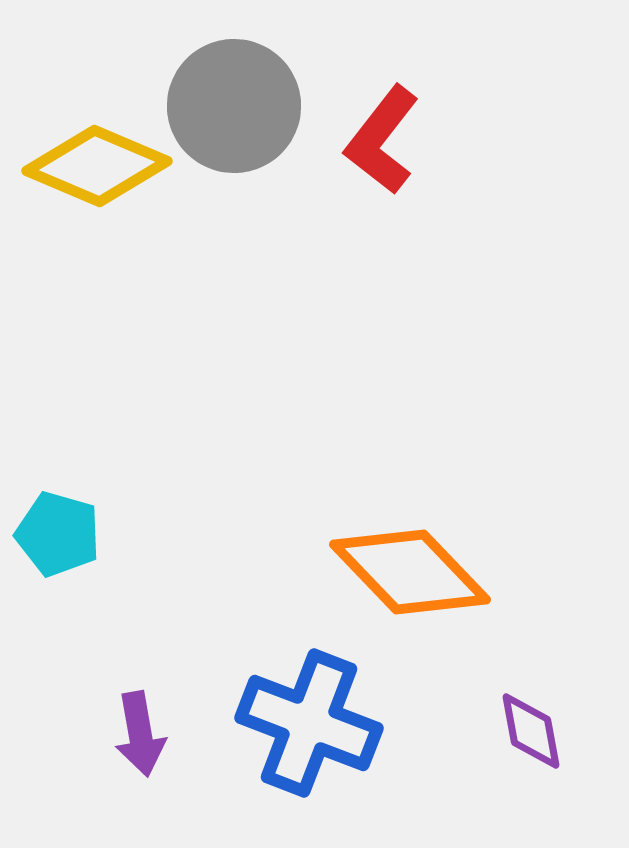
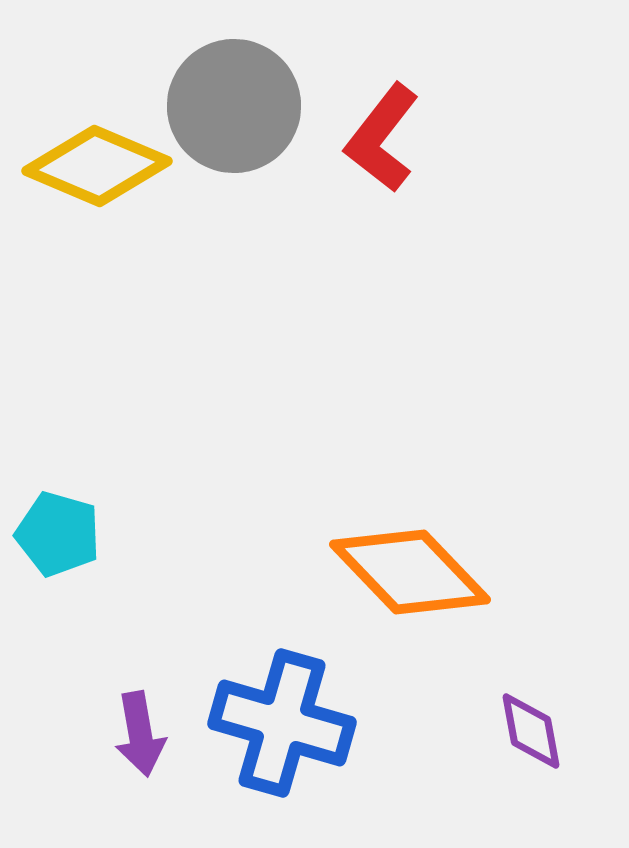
red L-shape: moved 2 px up
blue cross: moved 27 px left; rotated 5 degrees counterclockwise
